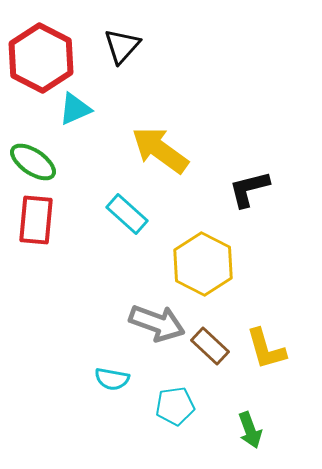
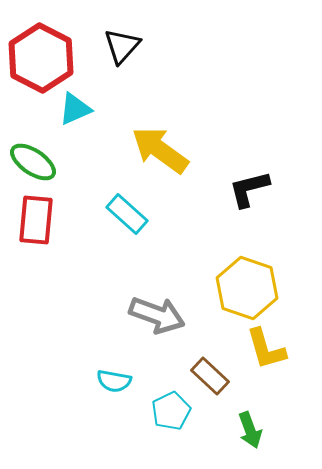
yellow hexagon: moved 44 px right, 24 px down; rotated 8 degrees counterclockwise
gray arrow: moved 8 px up
brown rectangle: moved 30 px down
cyan semicircle: moved 2 px right, 2 px down
cyan pentagon: moved 4 px left, 5 px down; rotated 18 degrees counterclockwise
